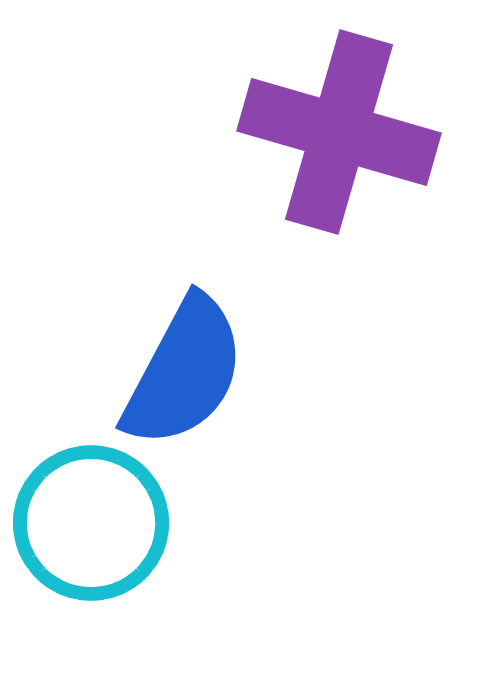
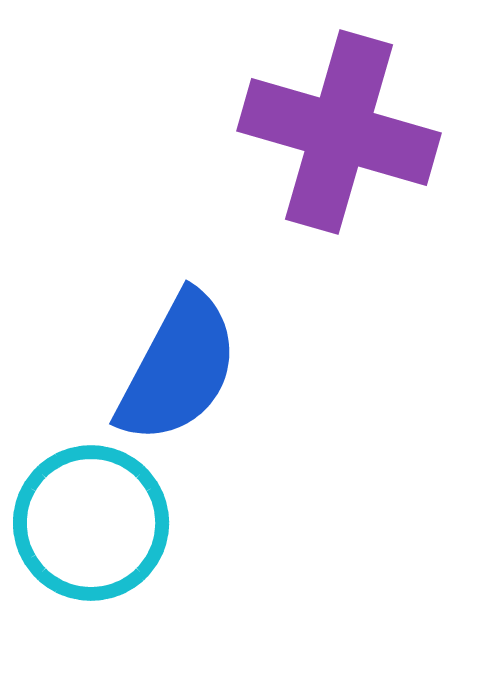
blue semicircle: moved 6 px left, 4 px up
